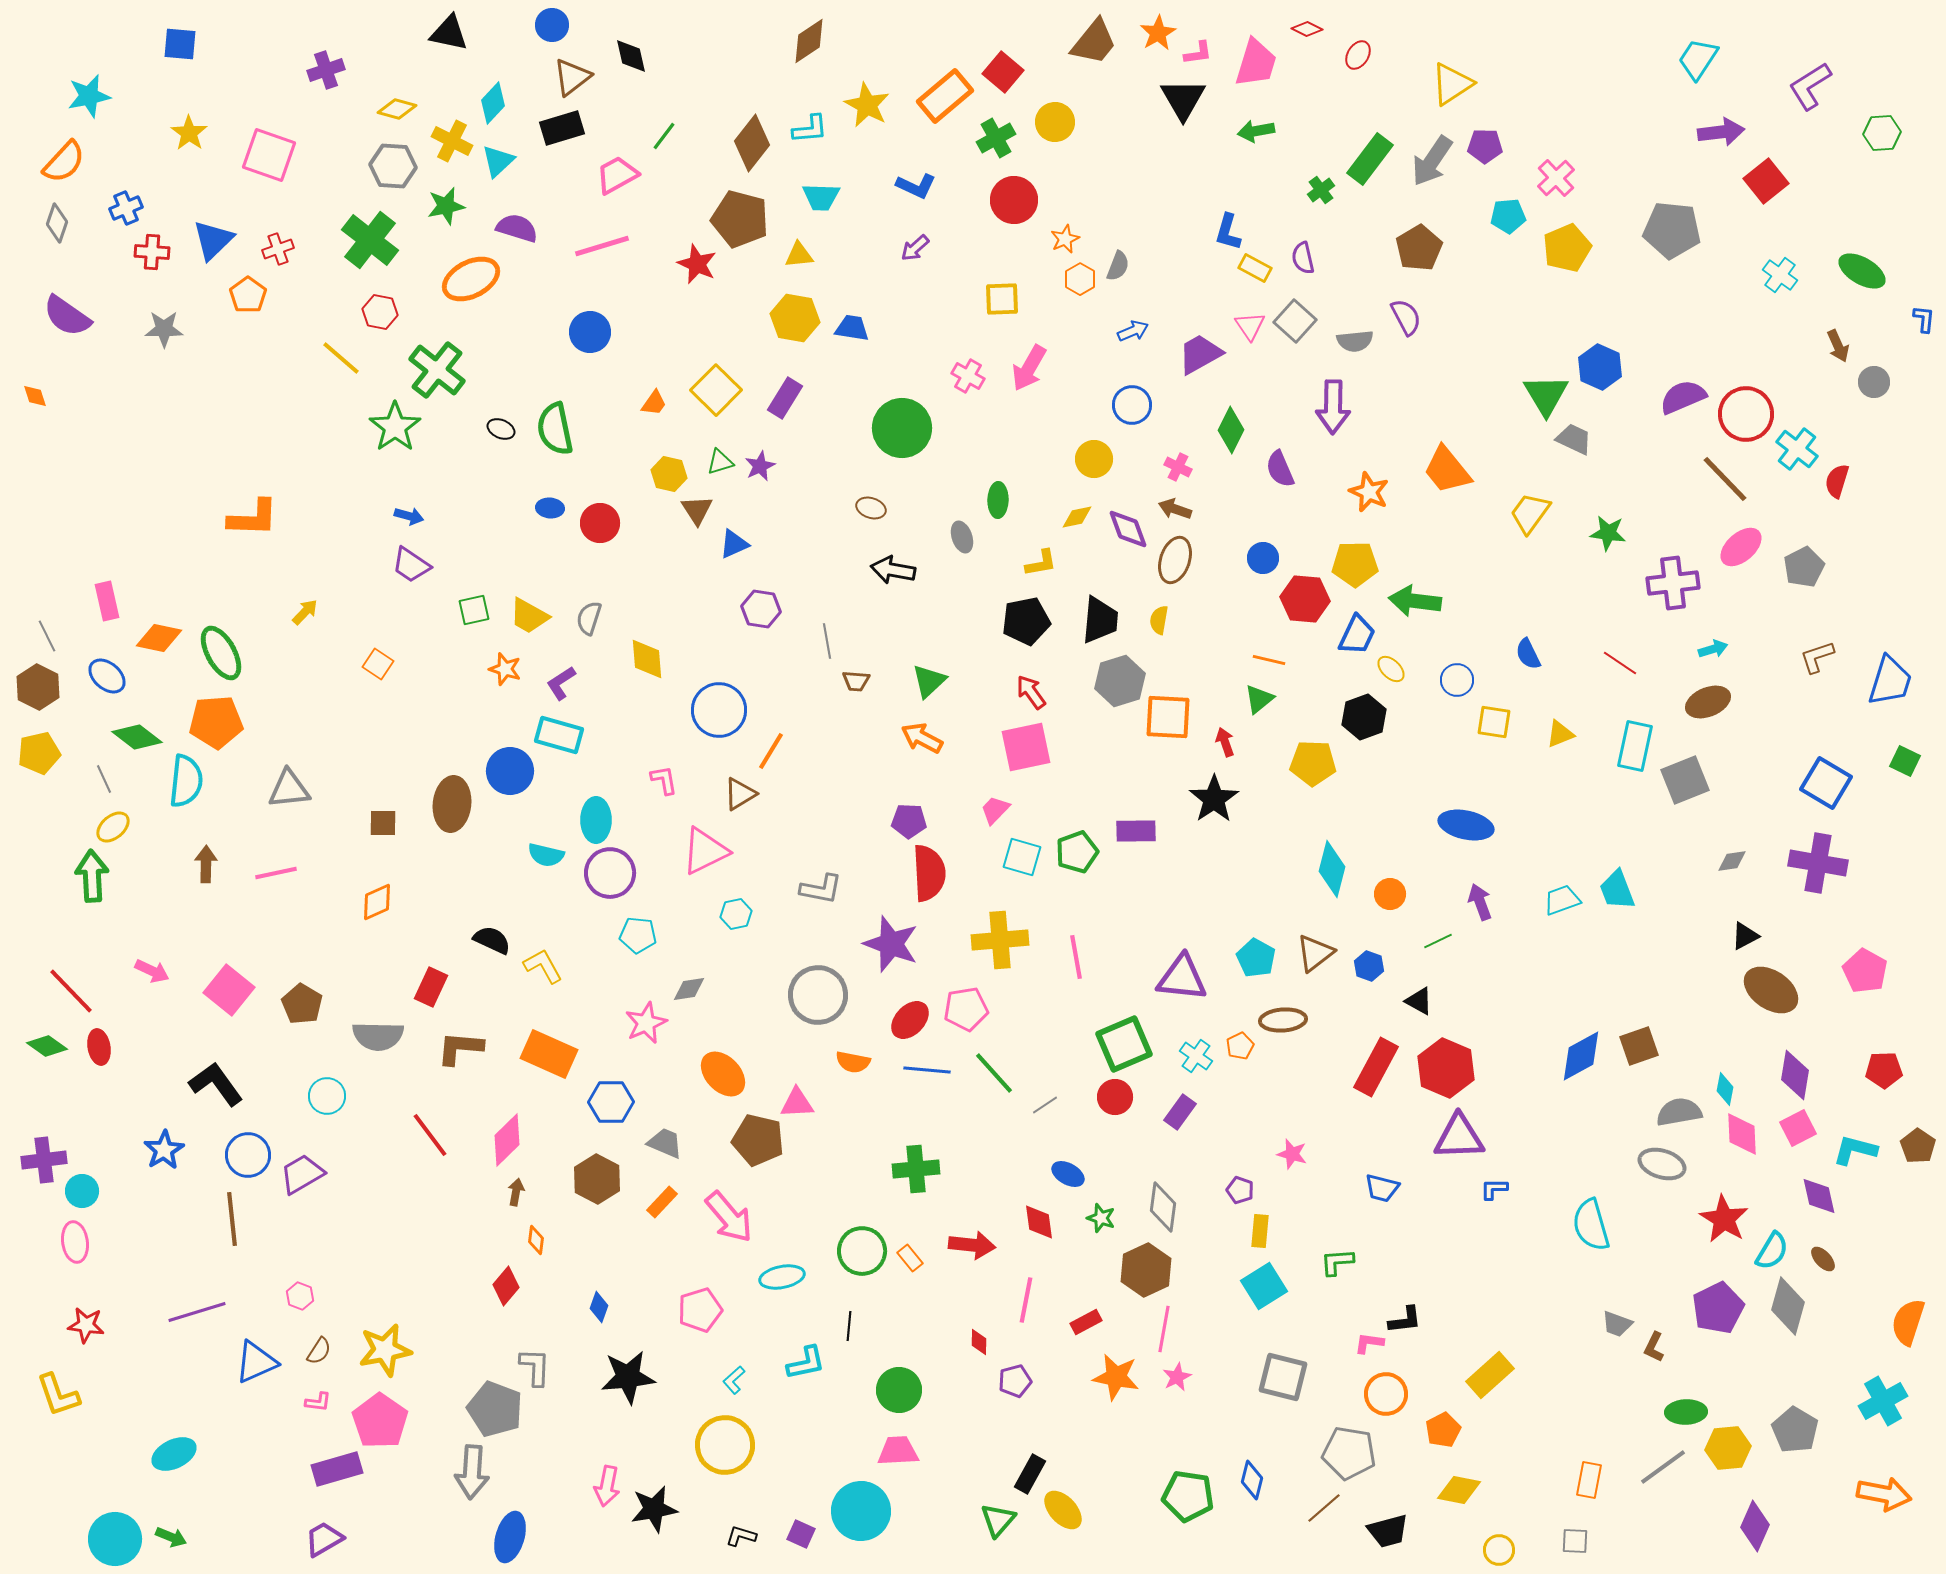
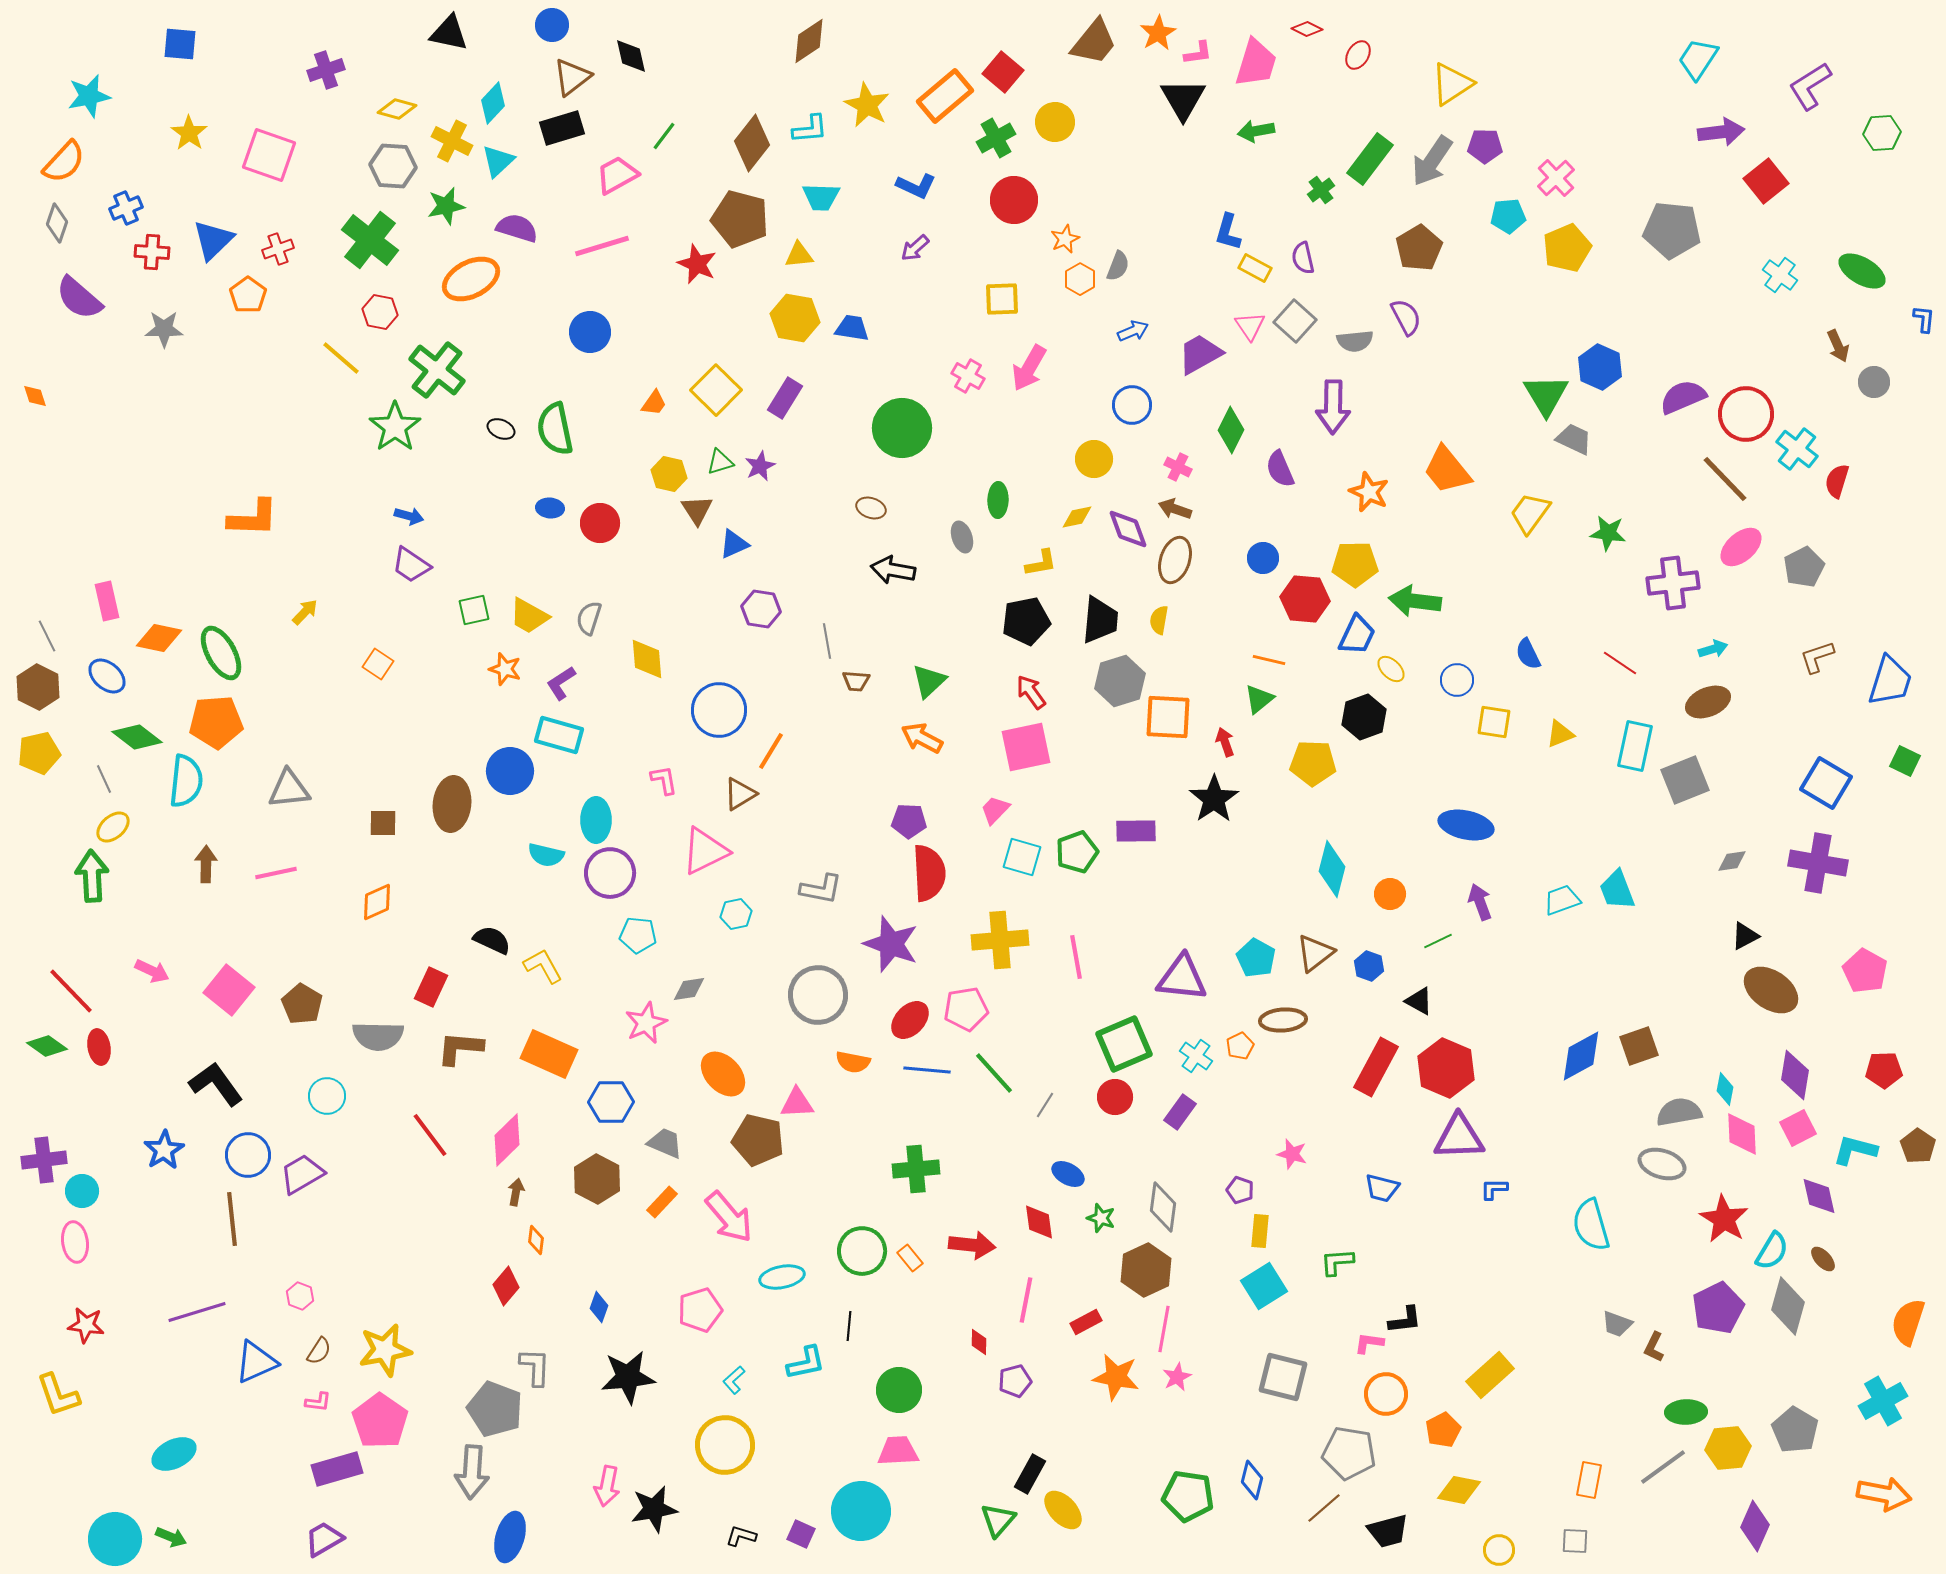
purple semicircle at (67, 316): moved 12 px right, 18 px up; rotated 6 degrees clockwise
gray line at (1045, 1105): rotated 24 degrees counterclockwise
